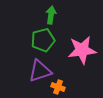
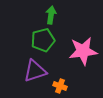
pink star: moved 1 px right, 1 px down
purple triangle: moved 5 px left
orange cross: moved 2 px right, 1 px up
